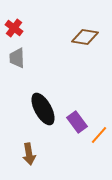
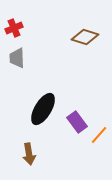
red cross: rotated 30 degrees clockwise
brown diamond: rotated 8 degrees clockwise
black ellipse: rotated 60 degrees clockwise
